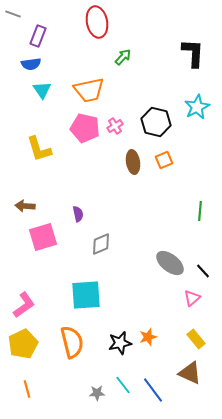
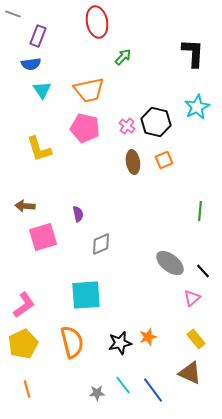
pink cross: moved 12 px right; rotated 21 degrees counterclockwise
